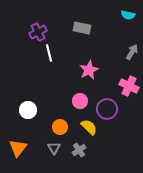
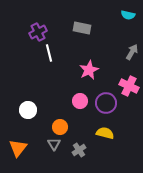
purple circle: moved 1 px left, 6 px up
yellow semicircle: moved 16 px right, 6 px down; rotated 30 degrees counterclockwise
gray triangle: moved 4 px up
